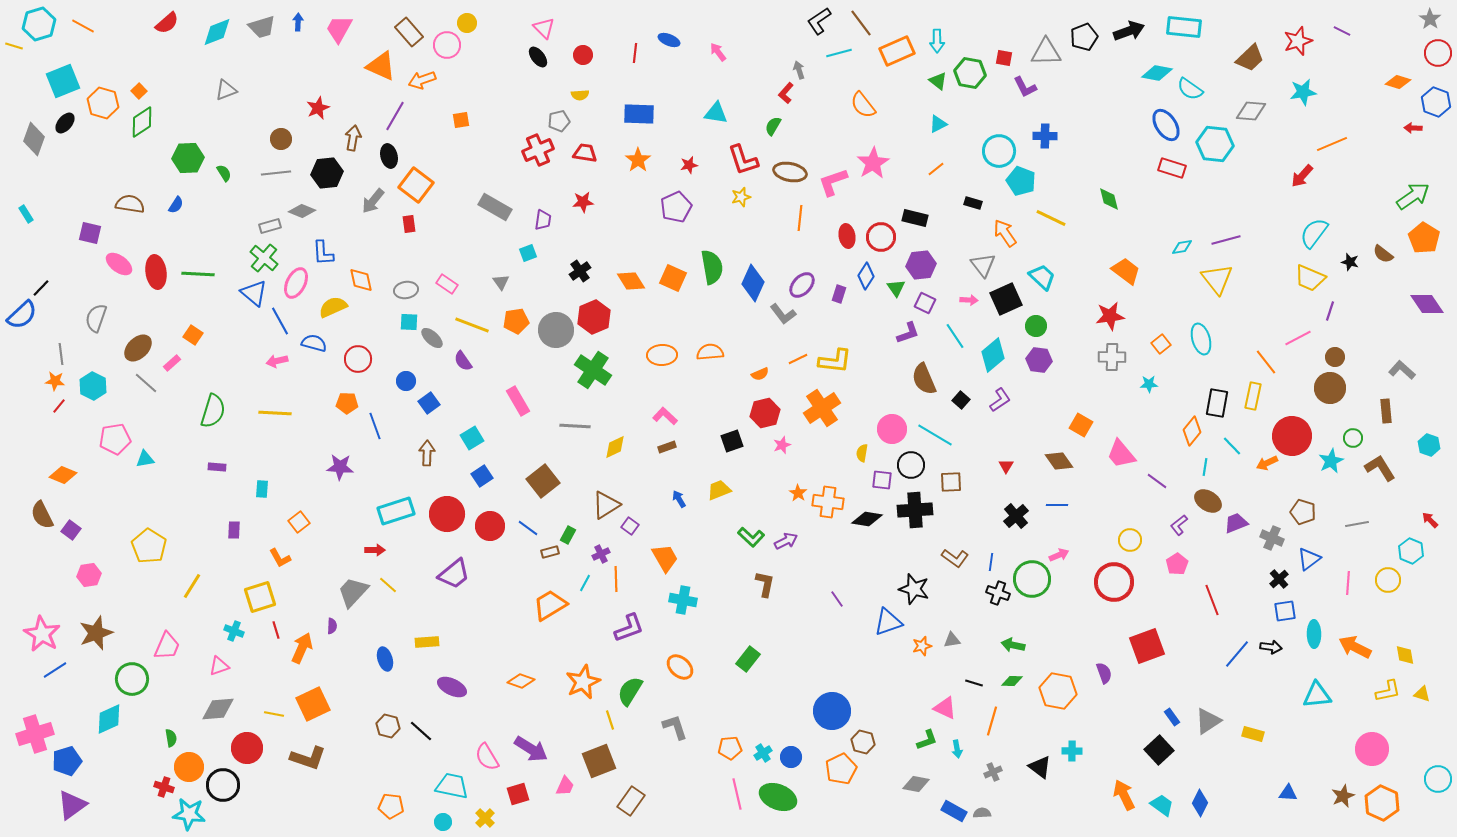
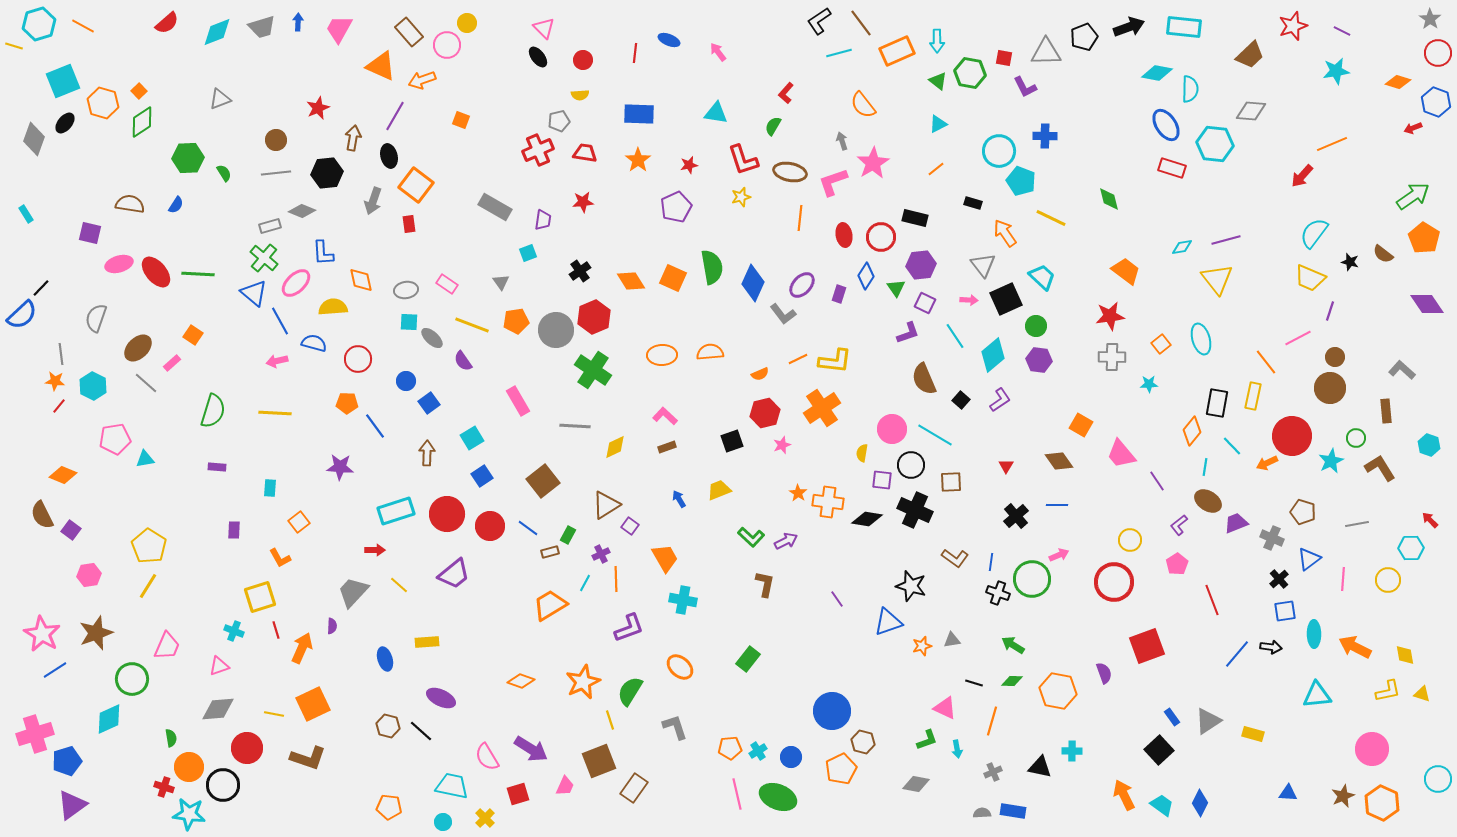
black arrow at (1129, 31): moved 4 px up
red star at (1298, 41): moved 5 px left, 15 px up
red circle at (583, 55): moved 5 px down
brown trapezoid at (1250, 58): moved 3 px up
gray arrow at (799, 70): moved 43 px right, 71 px down
cyan semicircle at (1190, 89): rotated 124 degrees counterclockwise
gray triangle at (226, 90): moved 6 px left, 9 px down
cyan star at (1303, 92): moved 33 px right, 21 px up
orange square at (461, 120): rotated 30 degrees clockwise
red arrow at (1413, 128): rotated 24 degrees counterclockwise
brown circle at (281, 139): moved 5 px left, 1 px down
gray arrow at (373, 201): rotated 20 degrees counterclockwise
red ellipse at (847, 236): moved 3 px left, 1 px up
pink ellipse at (119, 264): rotated 52 degrees counterclockwise
red ellipse at (156, 272): rotated 32 degrees counterclockwise
pink ellipse at (296, 283): rotated 20 degrees clockwise
yellow semicircle at (333, 307): rotated 20 degrees clockwise
blue line at (375, 426): rotated 16 degrees counterclockwise
green circle at (1353, 438): moved 3 px right
purple line at (1157, 481): rotated 20 degrees clockwise
cyan rectangle at (262, 489): moved 8 px right, 1 px up
black cross at (915, 510): rotated 28 degrees clockwise
cyan hexagon at (1411, 551): moved 3 px up; rotated 25 degrees counterclockwise
pink line at (1348, 583): moved 5 px left, 4 px up
yellow line at (388, 585): moved 11 px right
yellow line at (192, 586): moved 44 px left
black star at (914, 589): moved 3 px left, 3 px up
green arrow at (1013, 645): rotated 20 degrees clockwise
purple ellipse at (452, 687): moved 11 px left, 11 px down
cyan cross at (763, 753): moved 5 px left, 2 px up
black triangle at (1040, 767): rotated 25 degrees counterclockwise
brown rectangle at (631, 801): moved 3 px right, 13 px up
orange pentagon at (391, 806): moved 2 px left, 1 px down
blue rectangle at (954, 811): moved 59 px right; rotated 20 degrees counterclockwise
